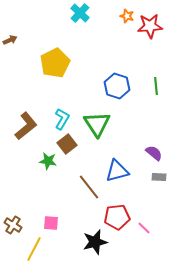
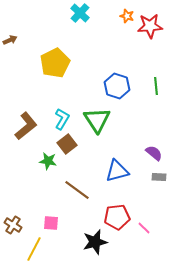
green triangle: moved 4 px up
brown line: moved 12 px left, 3 px down; rotated 16 degrees counterclockwise
